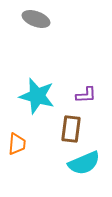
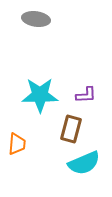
gray ellipse: rotated 12 degrees counterclockwise
cyan star: moved 3 px right, 1 px up; rotated 15 degrees counterclockwise
brown rectangle: rotated 8 degrees clockwise
